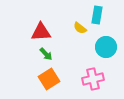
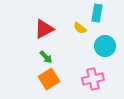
cyan rectangle: moved 2 px up
red triangle: moved 3 px right, 3 px up; rotated 25 degrees counterclockwise
cyan circle: moved 1 px left, 1 px up
green arrow: moved 3 px down
